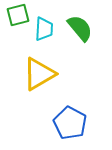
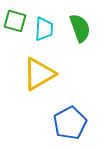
green square: moved 3 px left, 6 px down; rotated 30 degrees clockwise
green semicircle: rotated 20 degrees clockwise
blue pentagon: rotated 16 degrees clockwise
